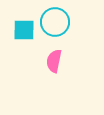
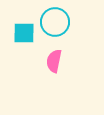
cyan square: moved 3 px down
